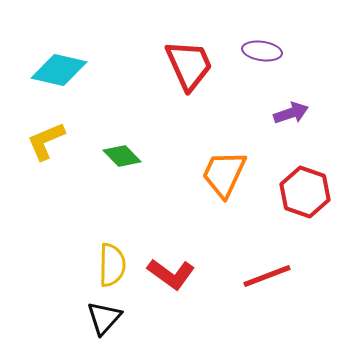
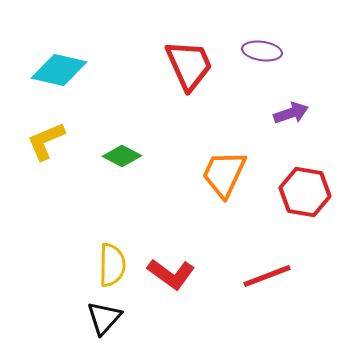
green diamond: rotated 18 degrees counterclockwise
red hexagon: rotated 9 degrees counterclockwise
